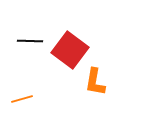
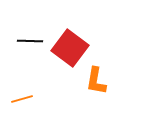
red square: moved 2 px up
orange L-shape: moved 1 px right, 1 px up
